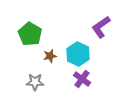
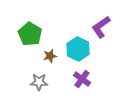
cyan hexagon: moved 5 px up
gray star: moved 4 px right
